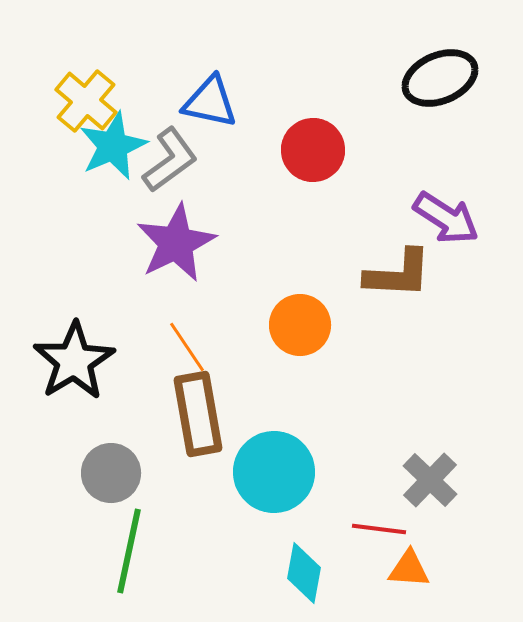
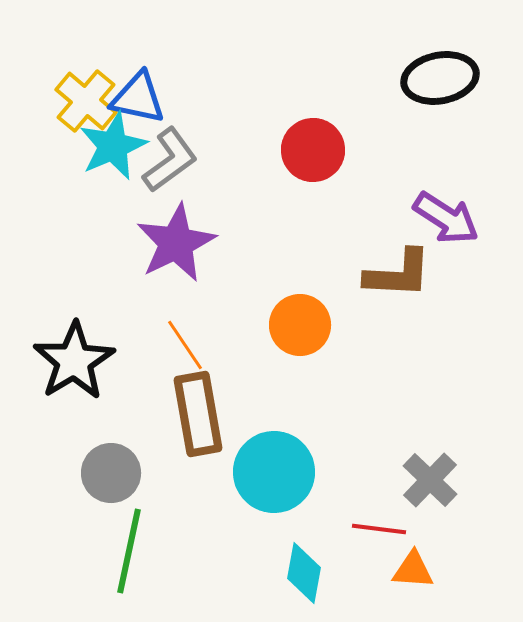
black ellipse: rotated 12 degrees clockwise
blue triangle: moved 72 px left, 4 px up
orange line: moved 2 px left, 2 px up
orange triangle: moved 4 px right, 1 px down
